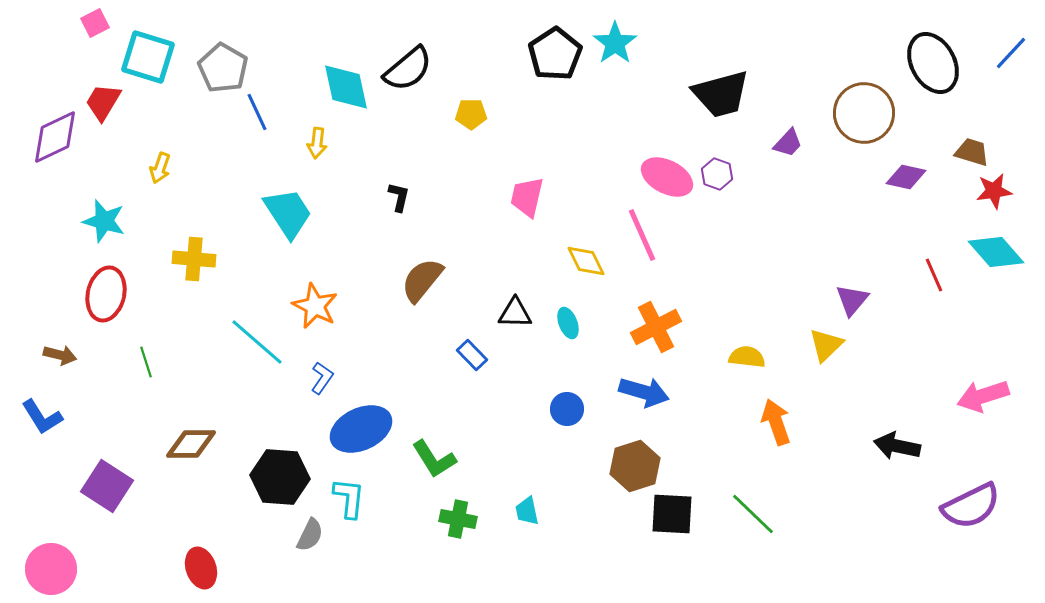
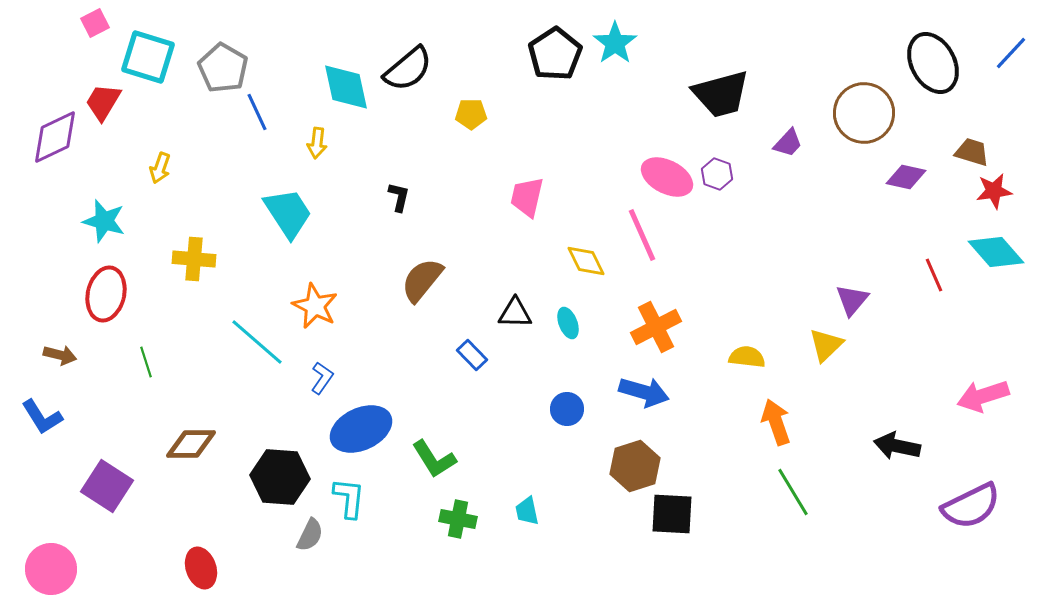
green line at (753, 514): moved 40 px right, 22 px up; rotated 15 degrees clockwise
